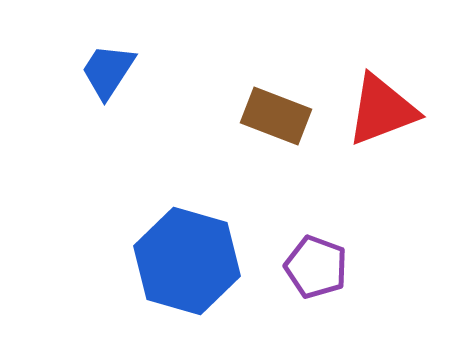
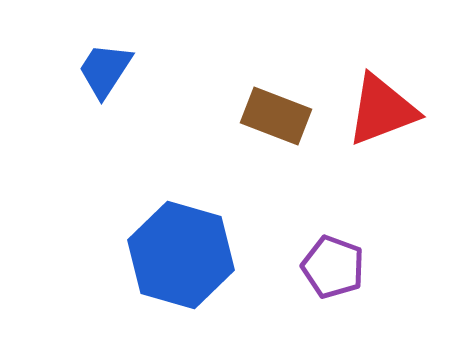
blue trapezoid: moved 3 px left, 1 px up
blue hexagon: moved 6 px left, 6 px up
purple pentagon: moved 17 px right
